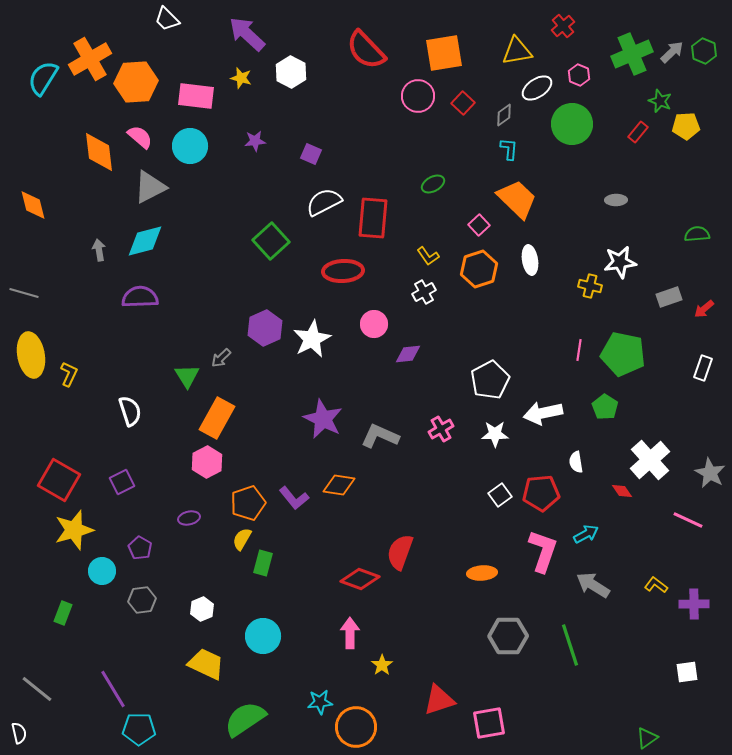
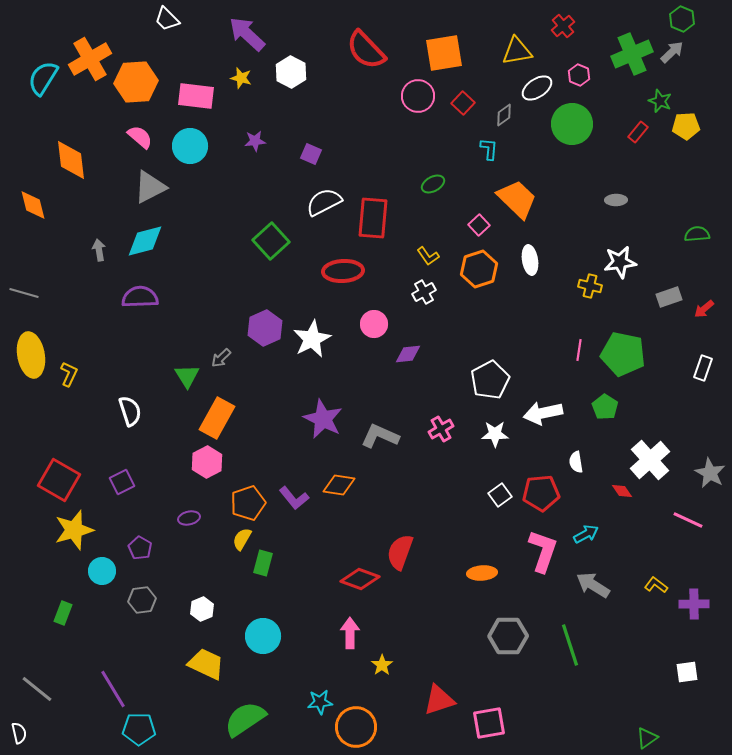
green hexagon at (704, 51): moved 22 px left, 32 px up
cyan L-shape at (509, 149): moved 20 px left
orange diamond at (99, 152): moved 28 px left, 8 px down
